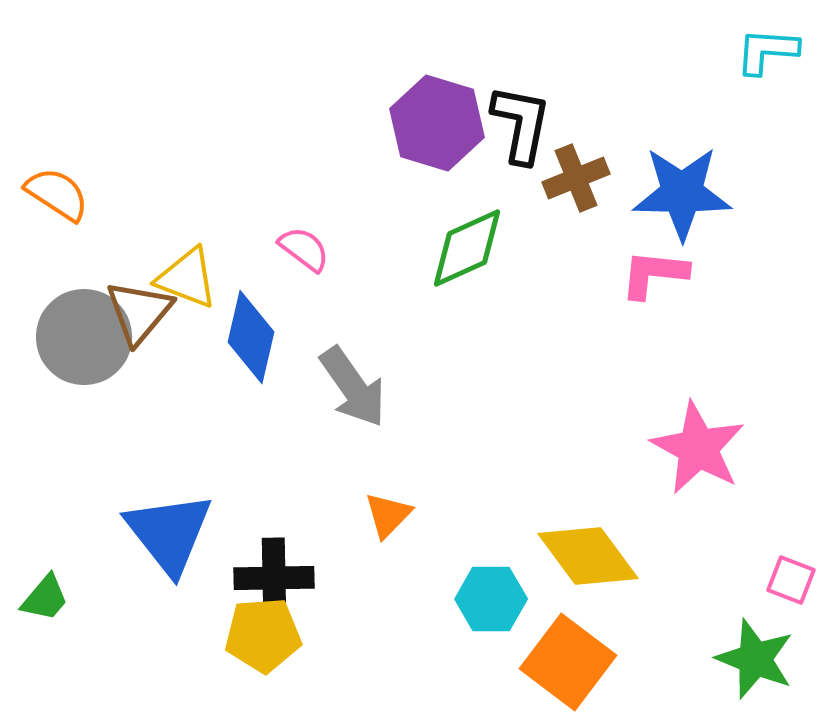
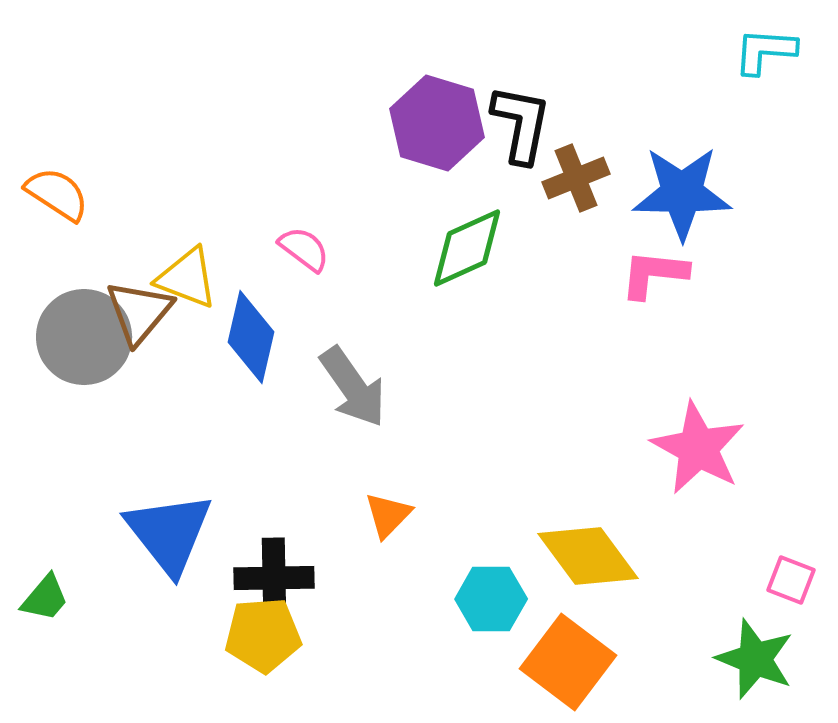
cyan L-shape: moved 2 px left
